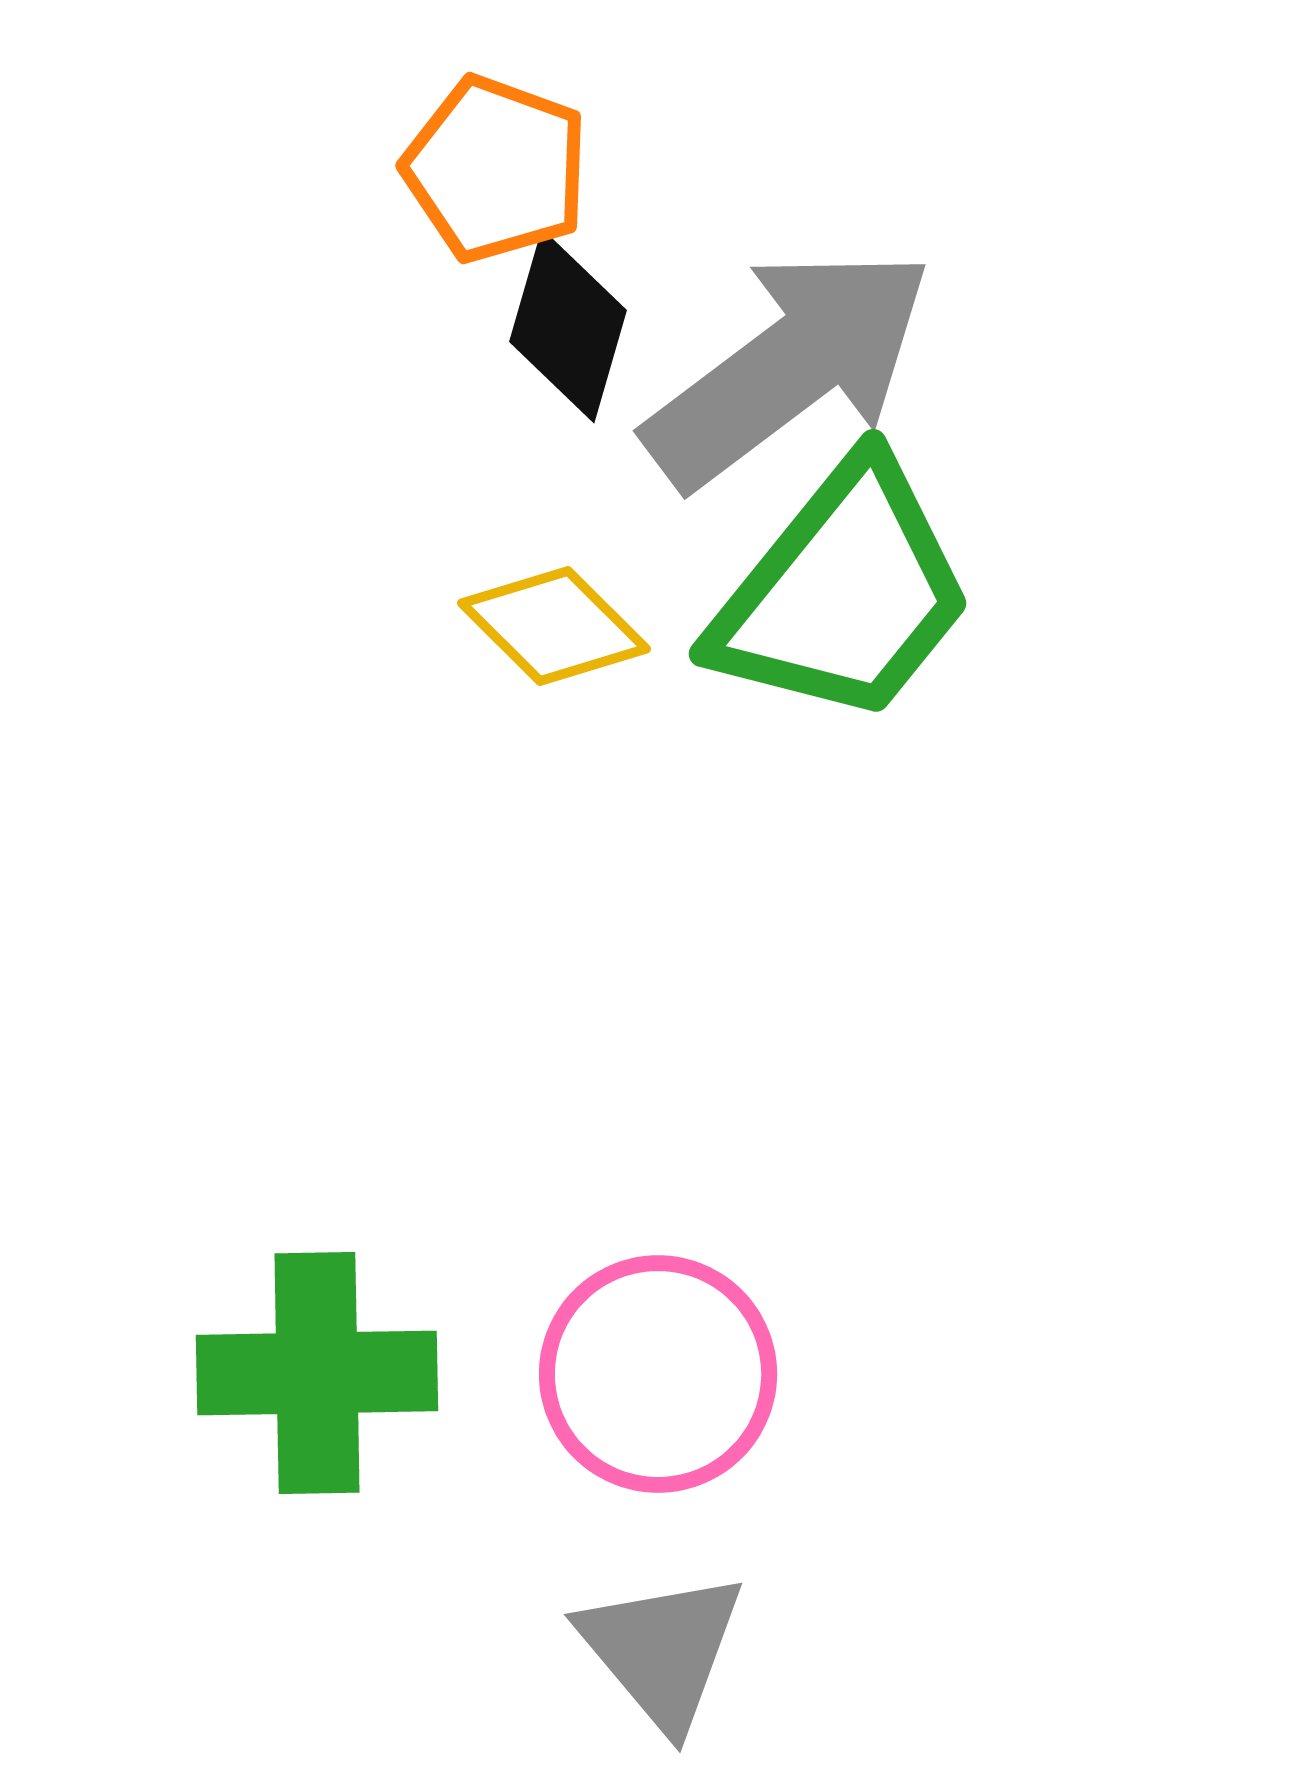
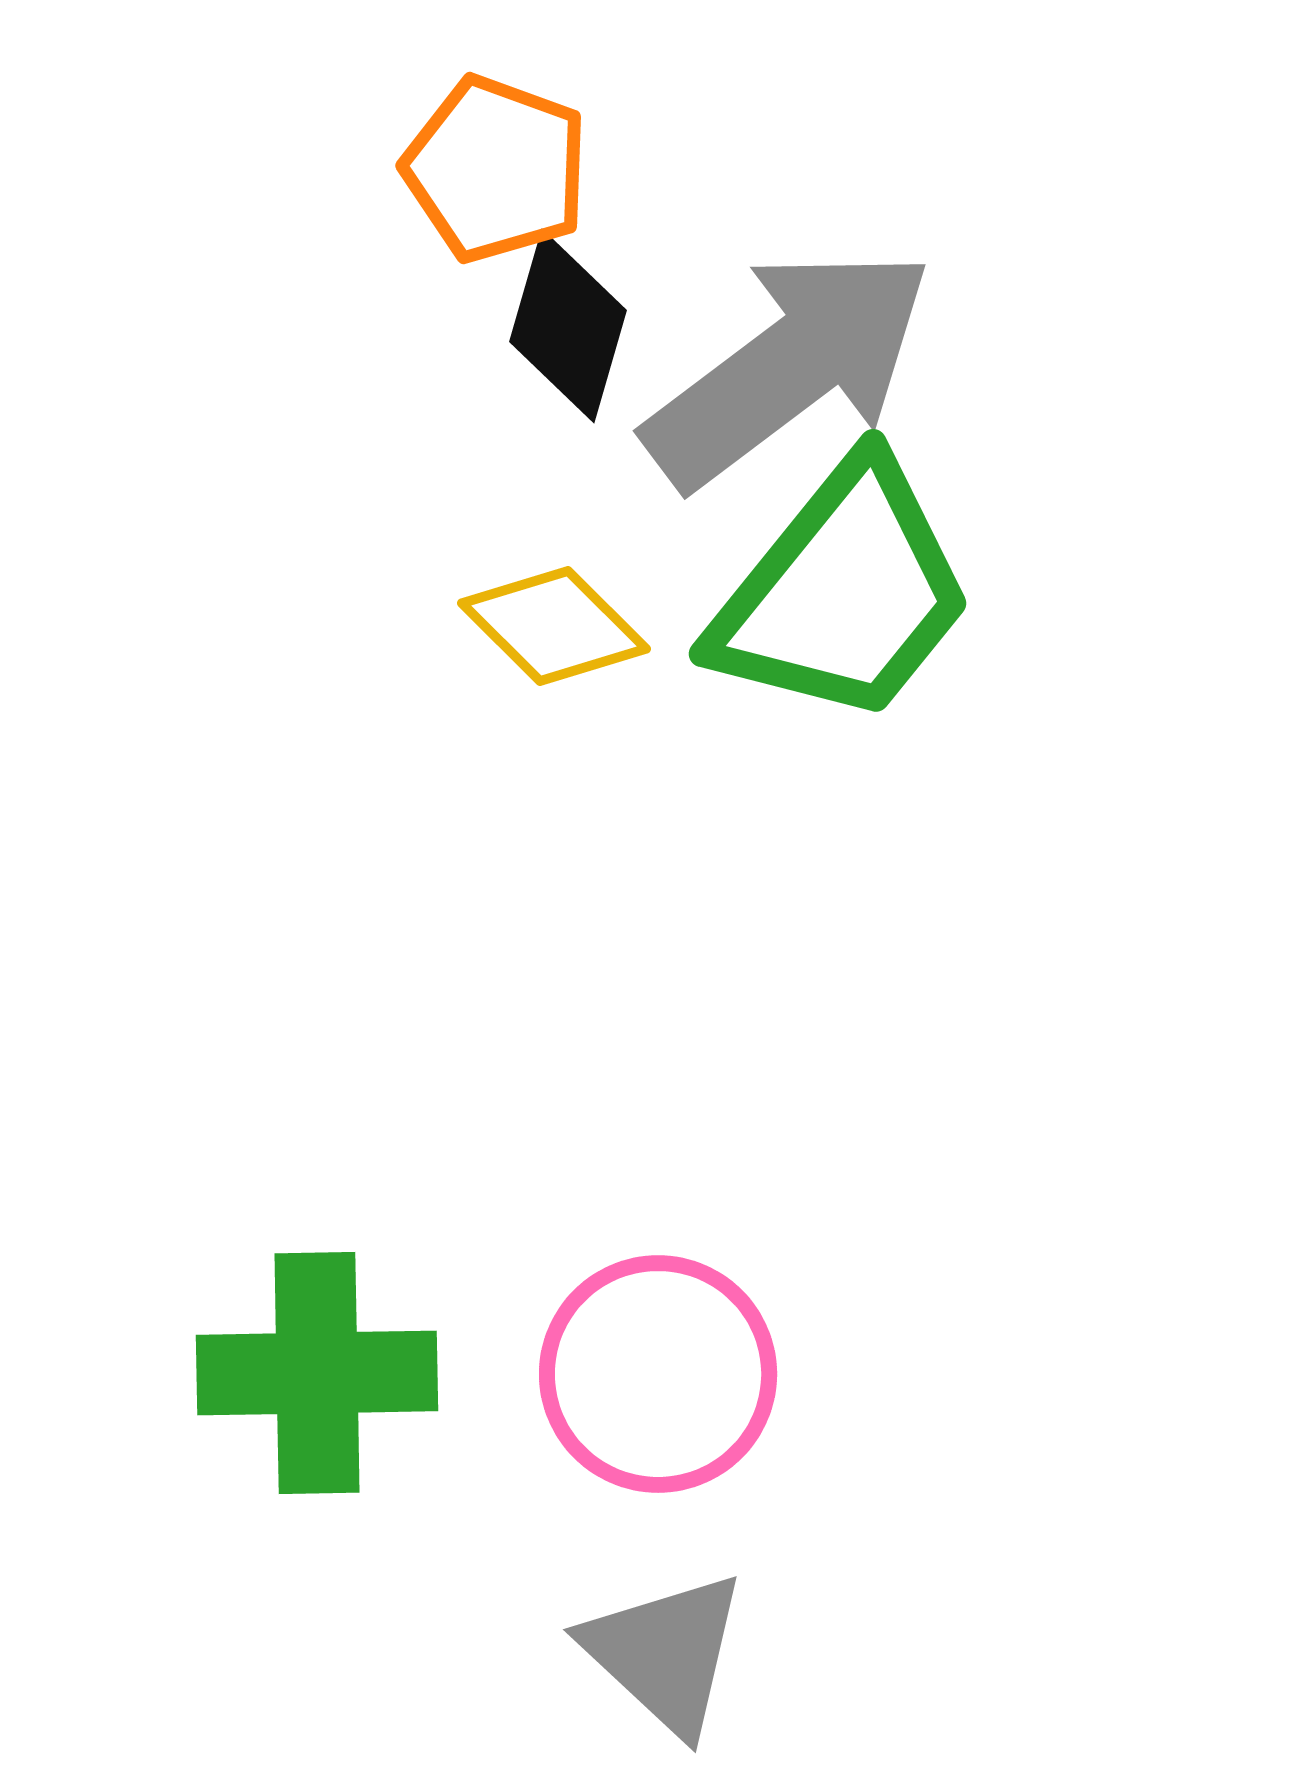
gray triangle: moved 3 px right, 3 px down; rotated 7 degrees counterclockwise
